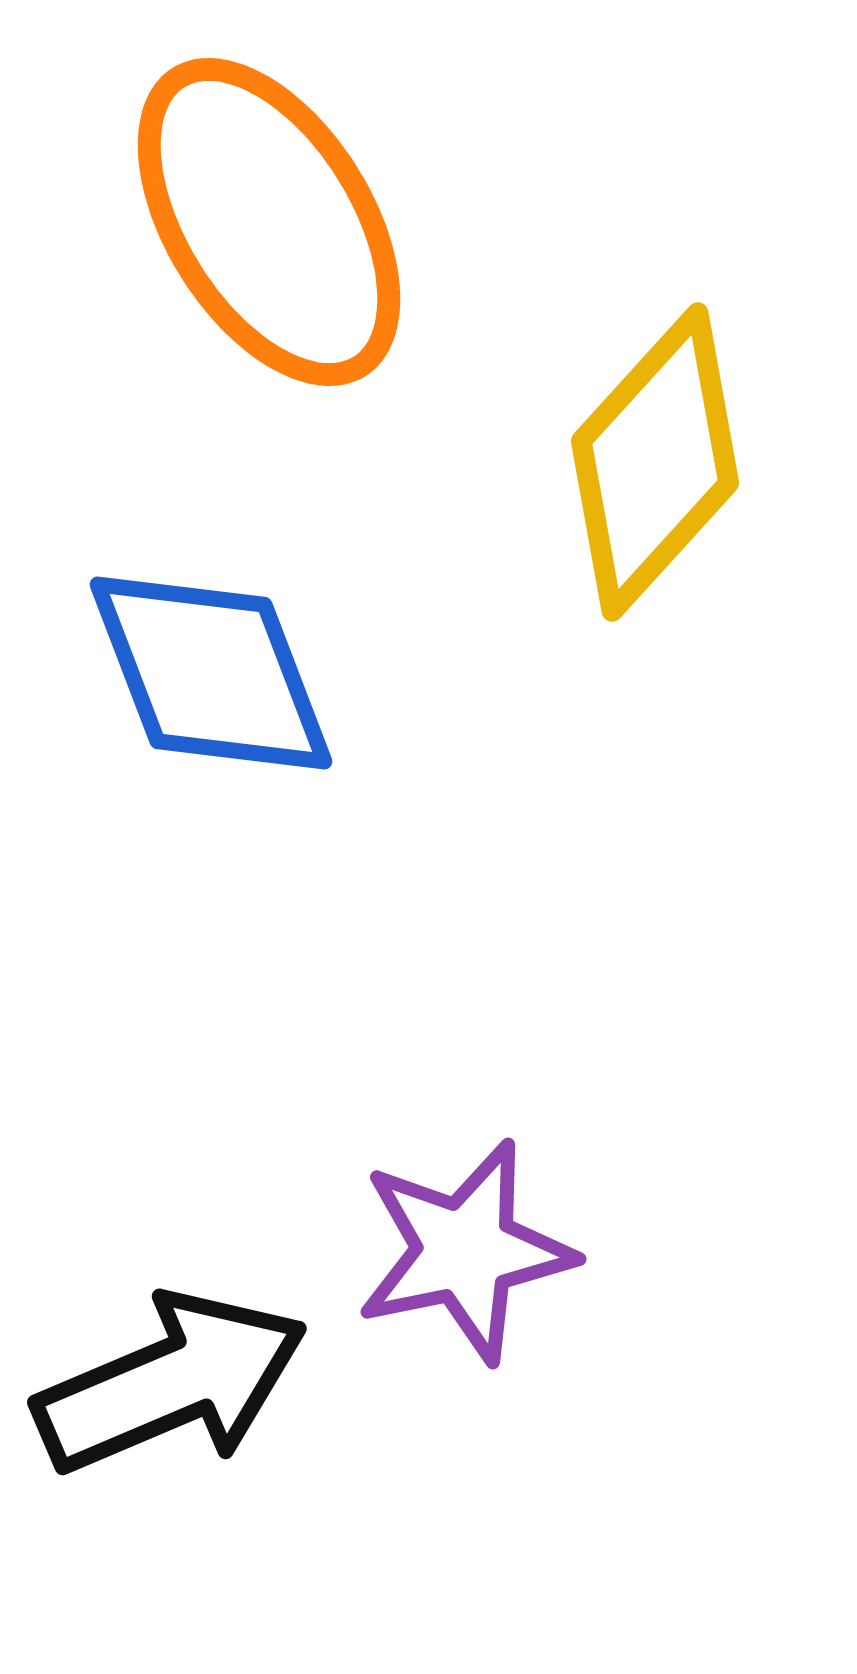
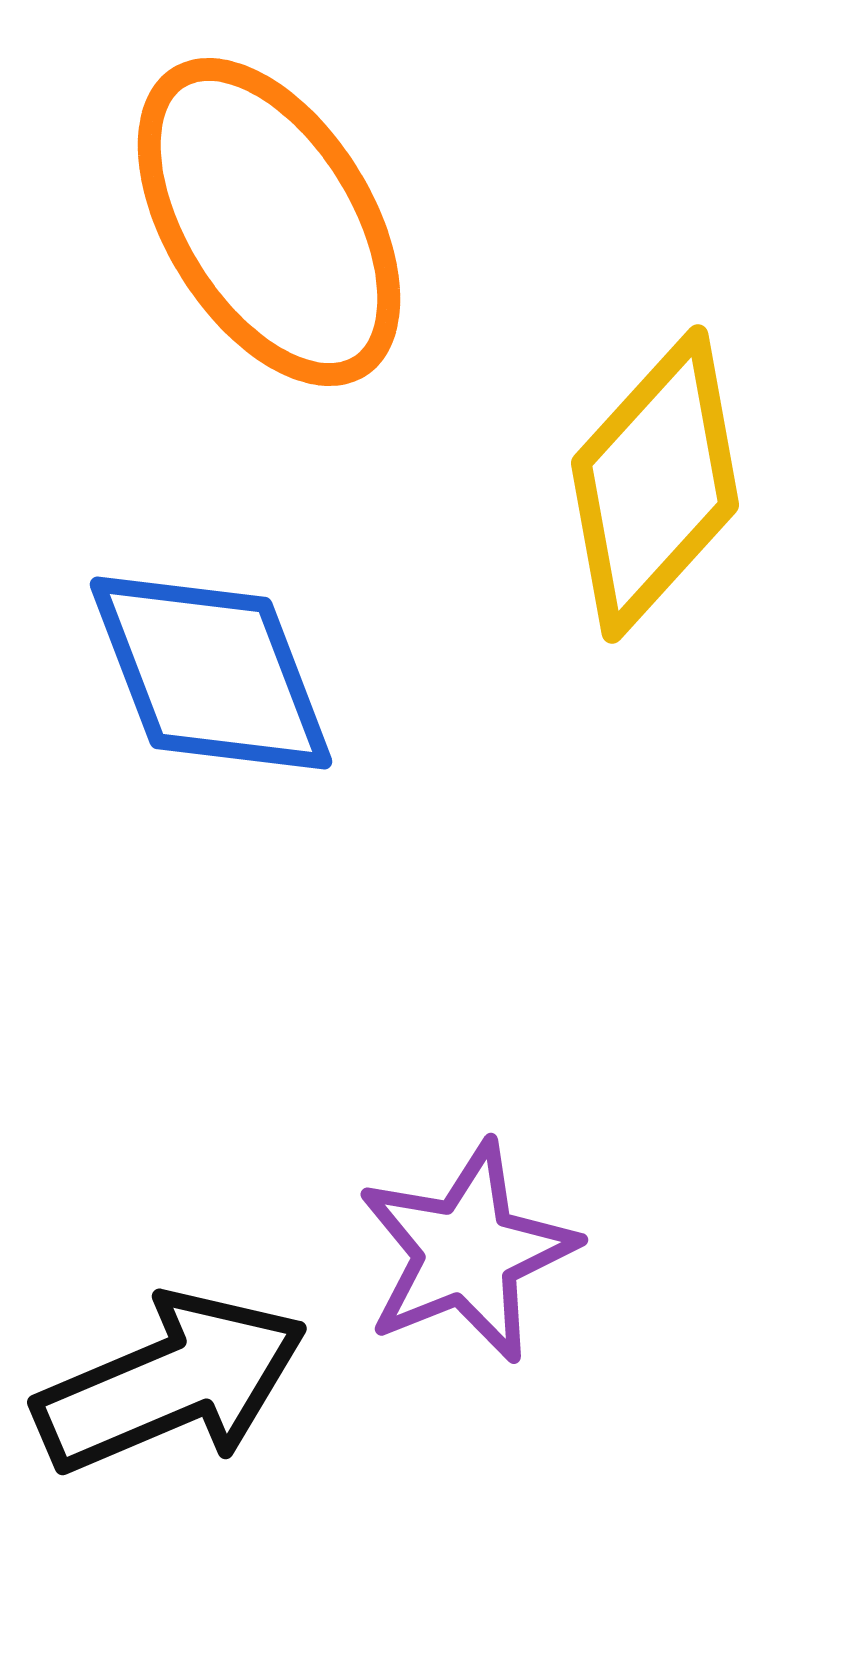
yellow diamond: moved 22 px down
purple star: moved 2 px right, 1 px down; rotated 10 degrees counterclockwise
